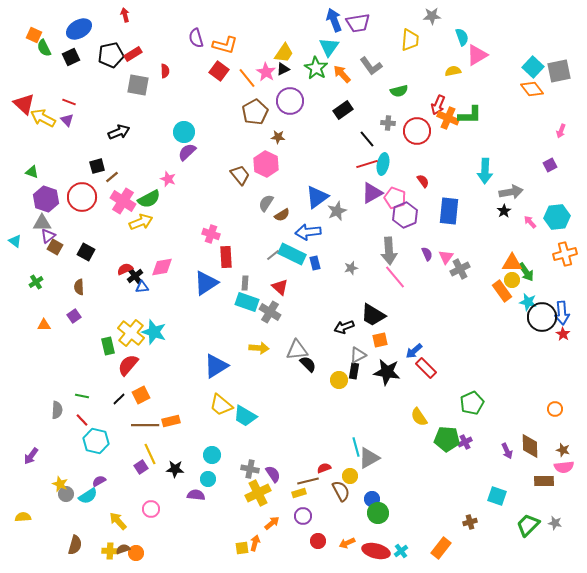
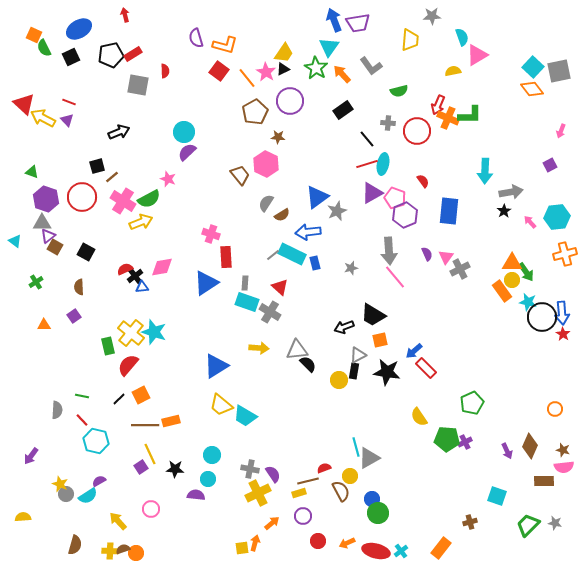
brown diamond at (530, 446): rotated 25 degrees clockwise
